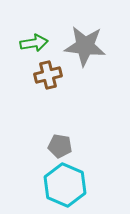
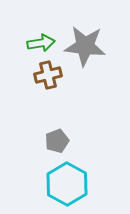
green arrow: moved 7 px right
gray pentagon: moved 3 px left, 5 px up; rotated 30 degrees counterclockwise
cyan hexagon: moved 2 px right, 1 px up; rotated 6 degrees clockwise
